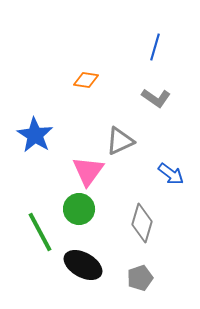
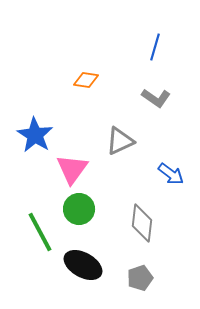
pink triangle: moved 16 px left, 2 px up
gray diamond: rotated 9 degrees counterclockwise
